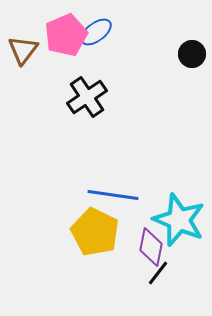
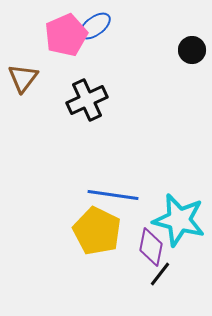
blue ellipse: moved 1 px left, 6 px up
brown triangle: moved 28 px down
black circle: moved 4 px up
black cross: moved 3 px down; rotated 9 degrees clockwise
cyan star: rotated 8 degrees counterclockwise
yellow pentagon: moved 2 px right, 1 px up
black line: moved 2 px right, 1 px down
